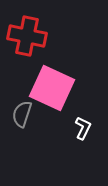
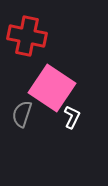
pink square: rotated 9 degrees clockwise
white L-shape: moved 11 px left, 11 px up
